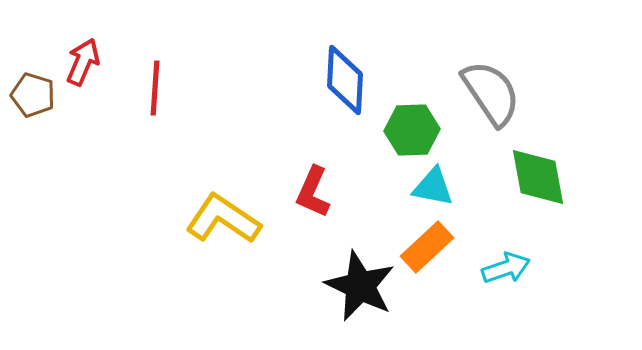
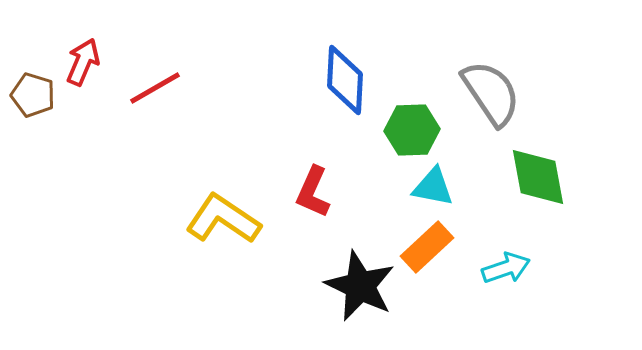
red line: rotated 56 degrees clockwise
